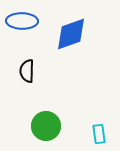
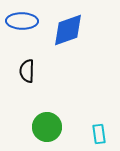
blue diamond: moved 3 px left, 4 px up
green circle: moved 1 px right, 1 px down
